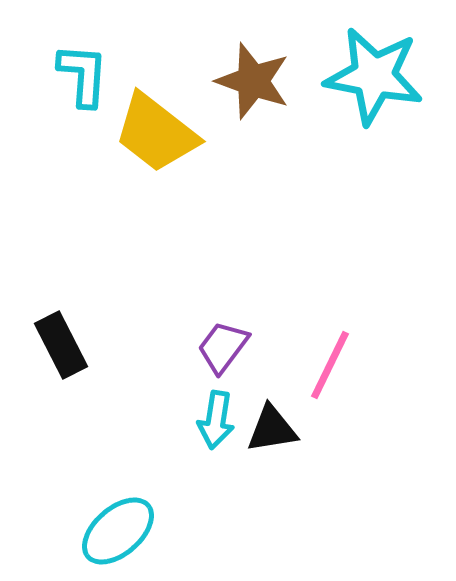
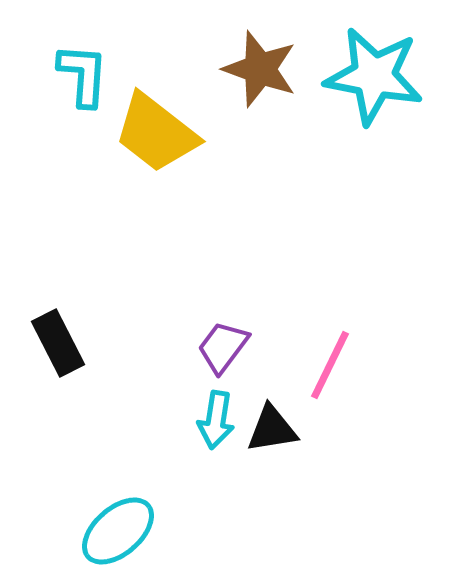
brown star: moved 7 px right, 12 px up
black rectangle: moved 3 px left, 2 px up
